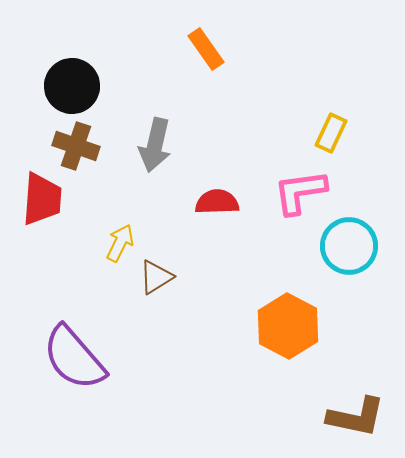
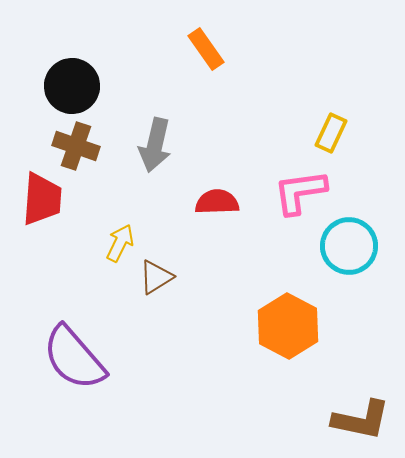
brown L-shape: moved 5 px right, 3 px down
